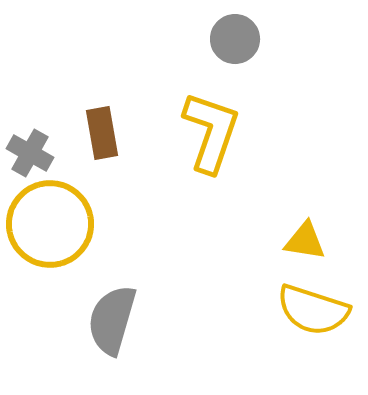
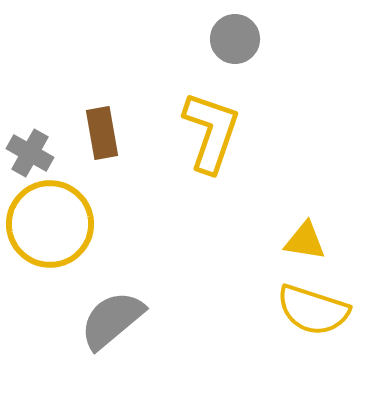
gray semicircle: rotated 34 degrees clockwise
